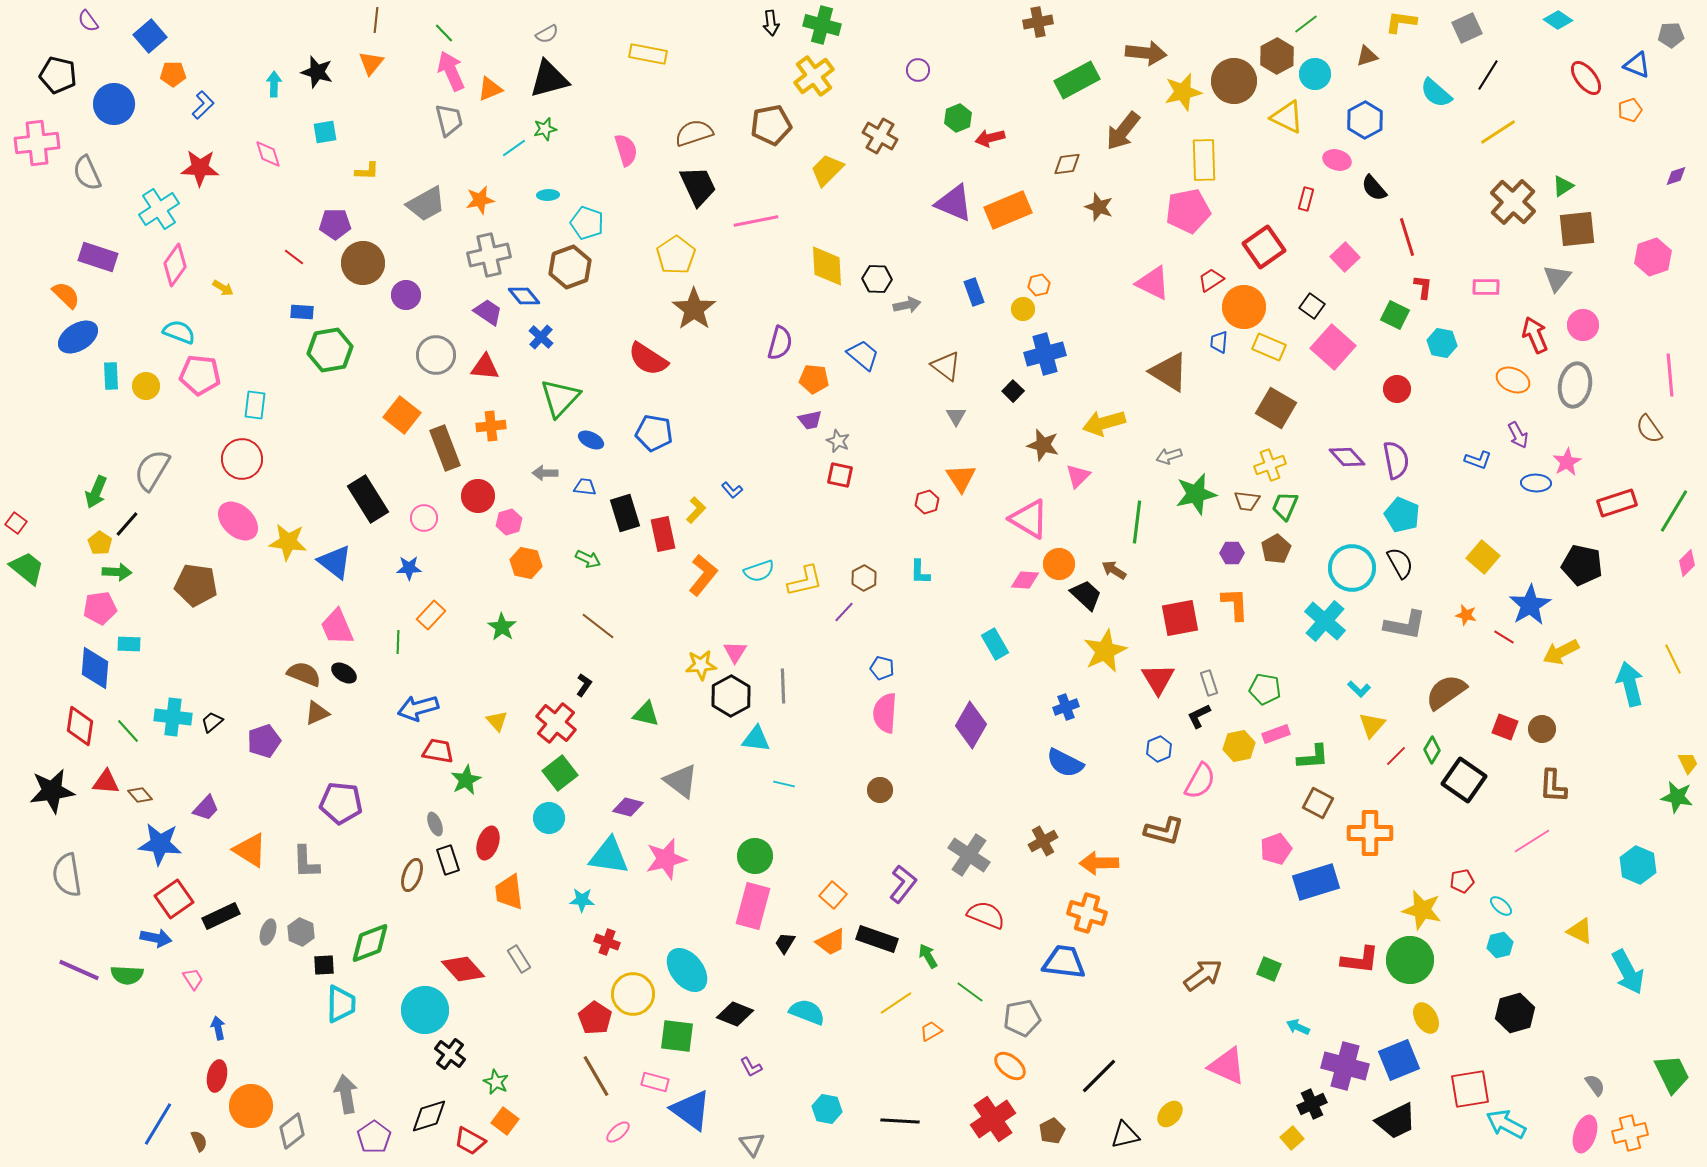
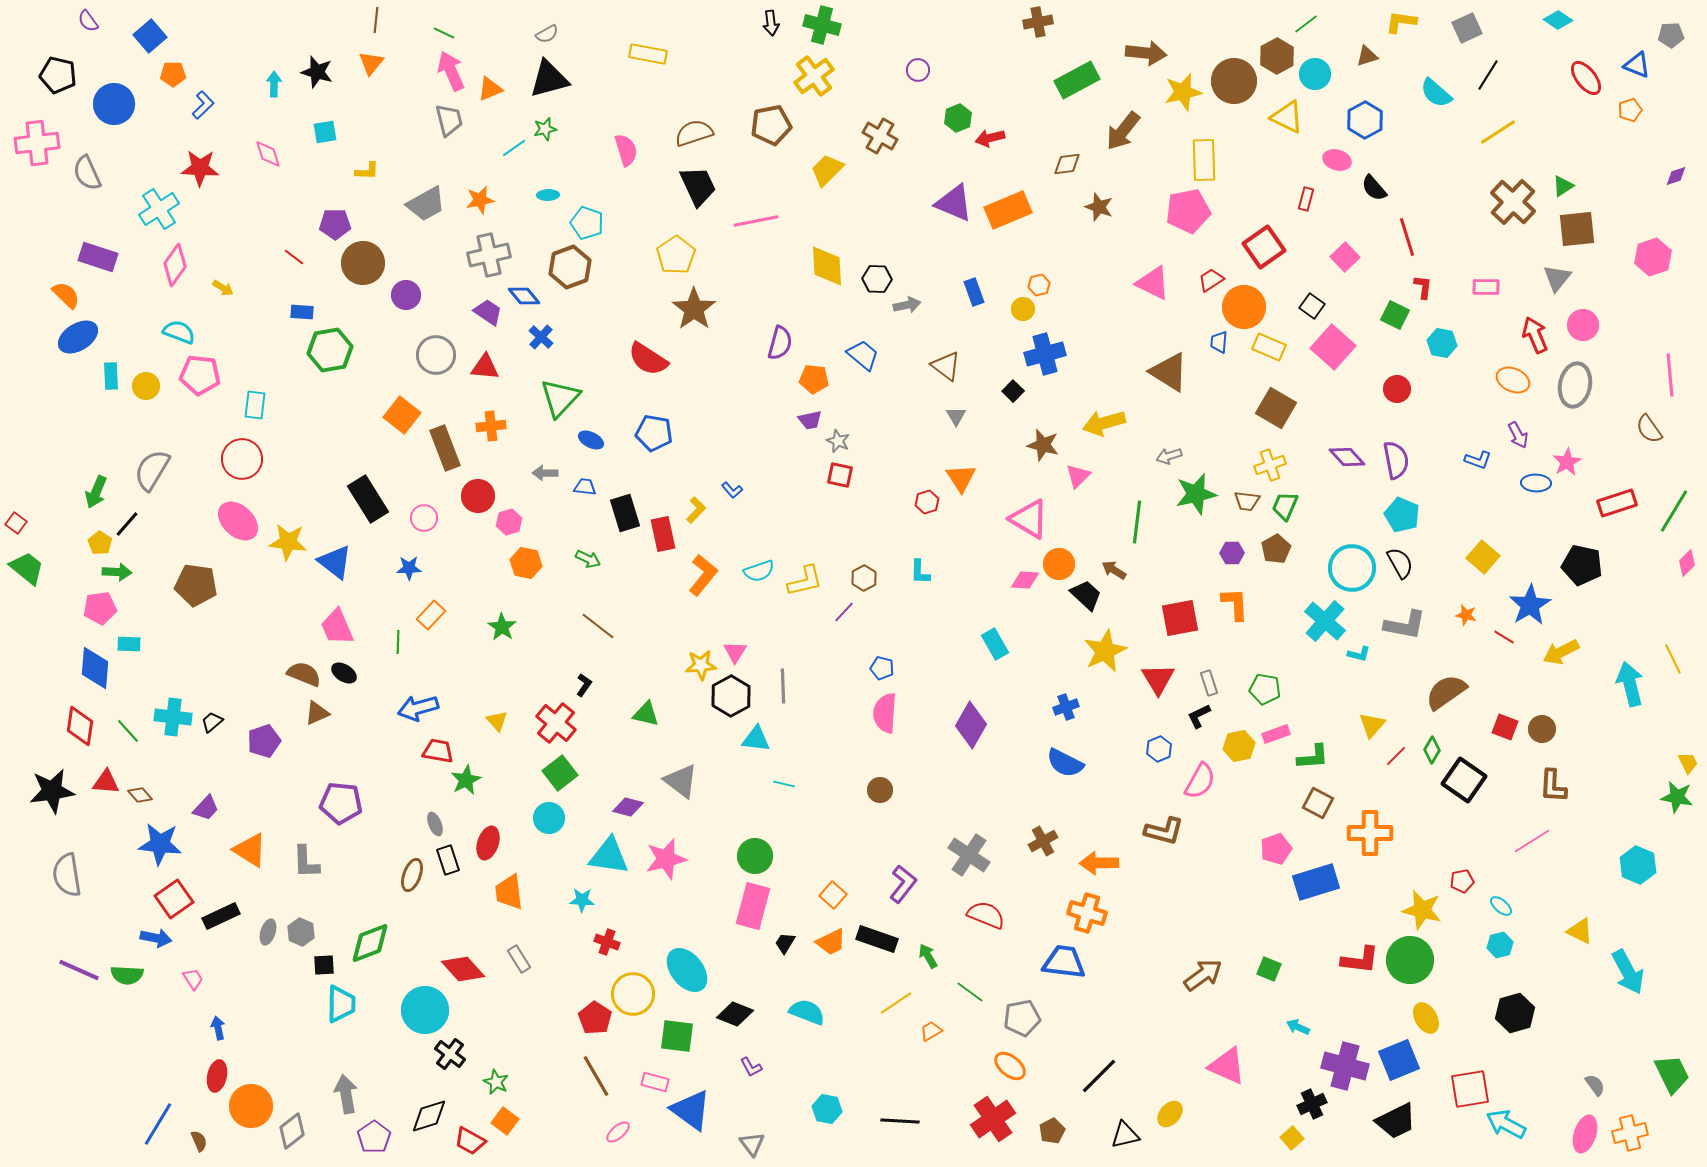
green line at (444, 33): rotated 20 degrees counterclockwise
cyan L-shape at (1359, 689): moved 35 px up; rotated 30 degrees counterclockwise
